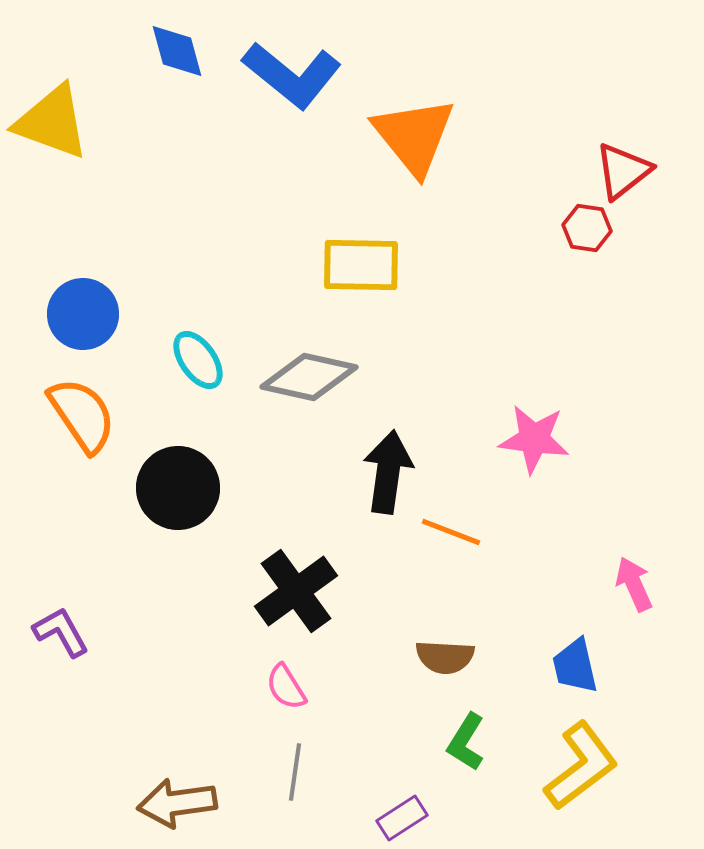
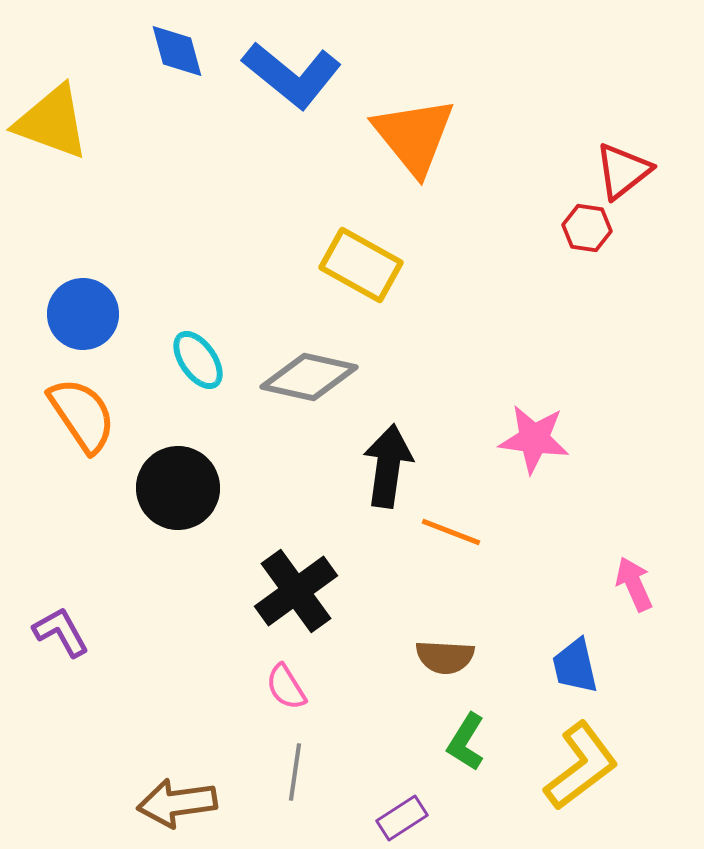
yellow rectangle: rotated 28 degrees clockwise
black arrow: moved 6 px up
